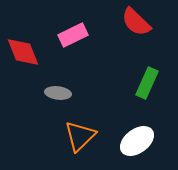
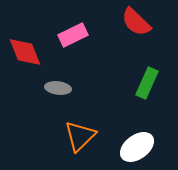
red diamond: moved 2 px right
gray ellipse: moved 5 px up
white ellipse: moved 6 px down
